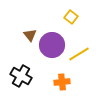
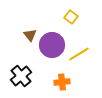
black cross: rotated 20 degrees clockwise
